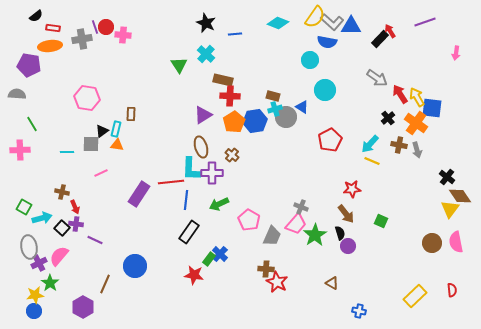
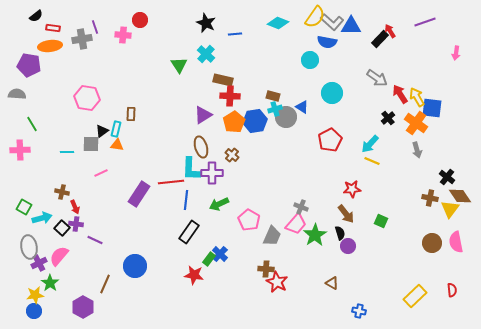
red circle at (106, 27): moved 34 px right, 7 px up
cyan circle at (325, 90): moved 7 px right, 3 px down
brown cross at (399, 145): moved 31 px right, 53 px down
